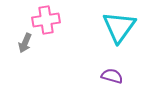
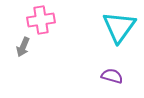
pink cross: moved 5 px left
gray arrow: moved 2 px left, 4 px down
